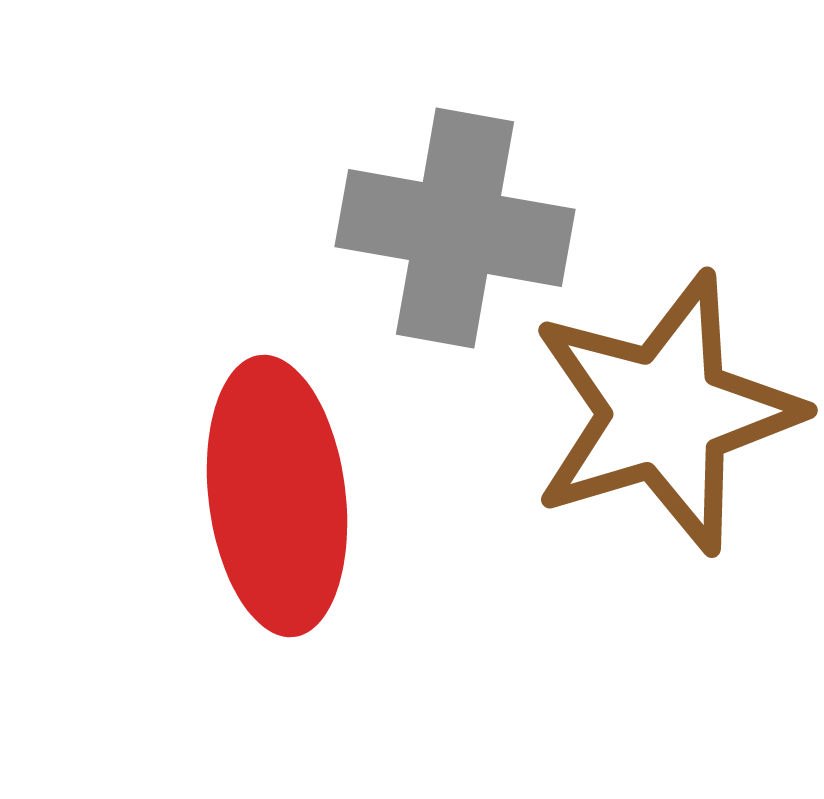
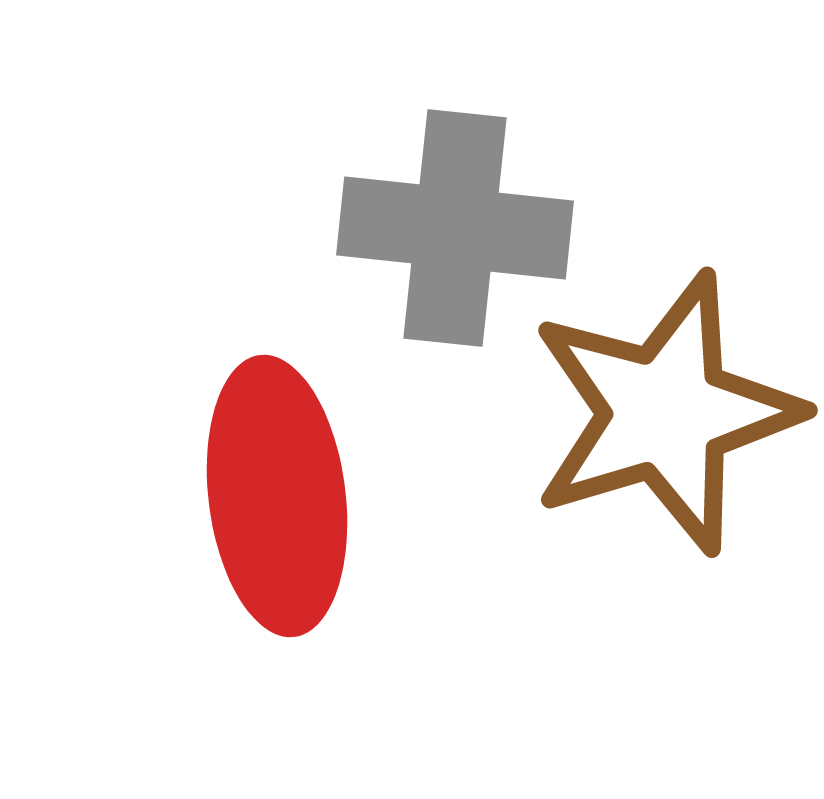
gray cross: rotated 4 degrees counterclockwise
